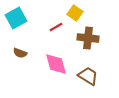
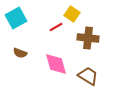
yellow square: moved 3 px left, 1 px down
